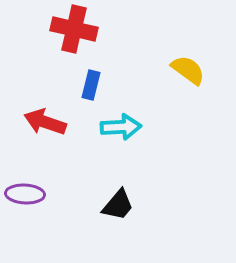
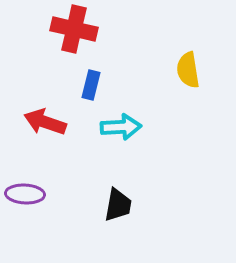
yellow semicircle: rotated 135 degrees counterclockwise
black trapezoid: rotated 30 degrees counterclockwise
